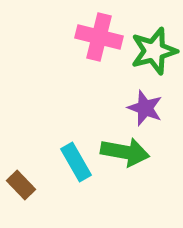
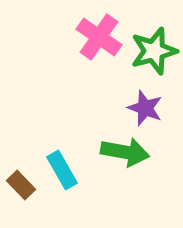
pink cross: rotated 21 degrees clockwise
cyan rectangle: moved 14 px left, 8 px down
